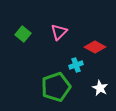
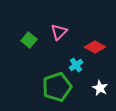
green square: moved 6 px right, 6 px down
cyan cross: rotated 16 degrees counterclockwise
green pentagon: moved 1 px right
